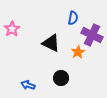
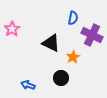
orange star: moved 5 px left, 5 px down
